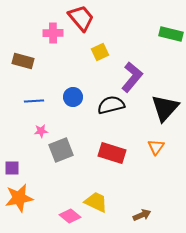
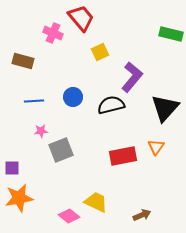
pink cross: rotated 24 degrees clockwise
red rectangle: moved 11 px right, 3 px down; rotated 28 degrees counterclockwise
pink diamond: moved 1 px left
